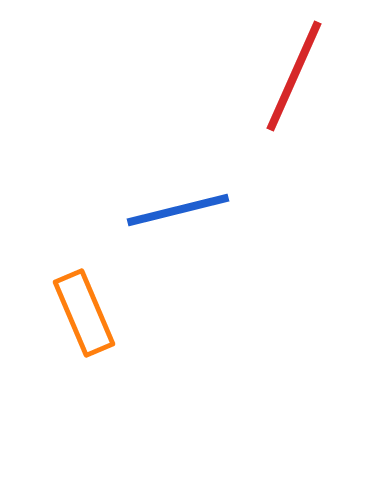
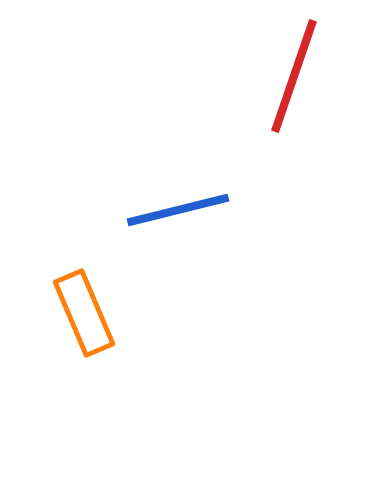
red line: rotated 5 degrees counterclockwise
